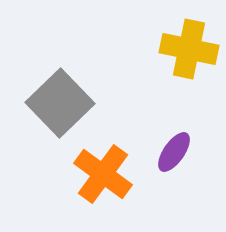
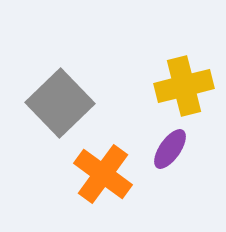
yellow cross: moved 5 px left, 37 px down; rotated 26 degrees counterclockwise
purple ellipse: moved 4 px left, 3 px up
